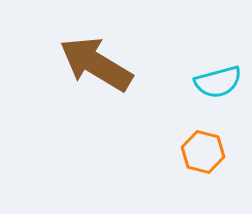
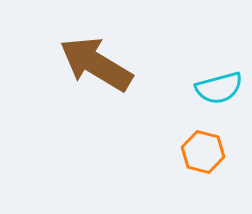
cyan semicircle: moved 1 px right, 6 px down
